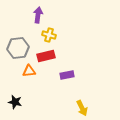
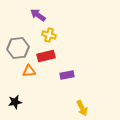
purple arrow: rotated 63 degrees counterclockwise
black star: rotated 24 degrees counterclockwise
